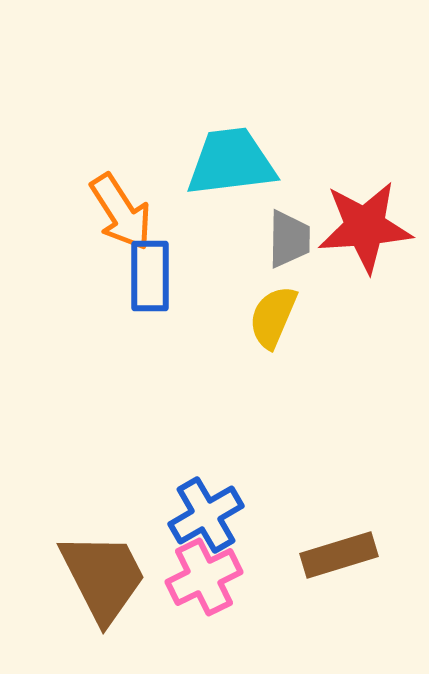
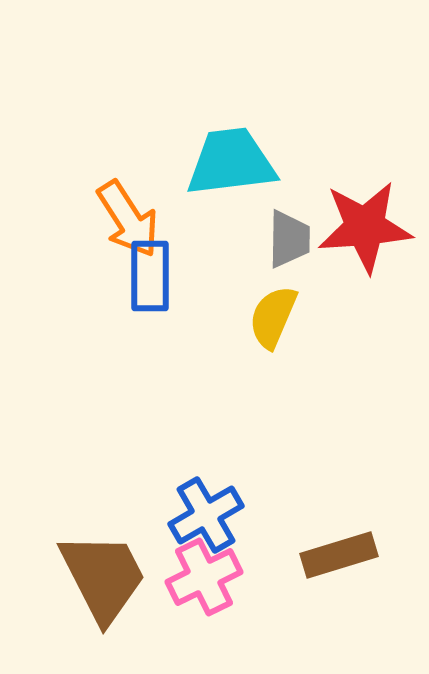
orange arrow: moved 7 px right, 7 px down
